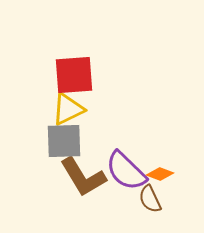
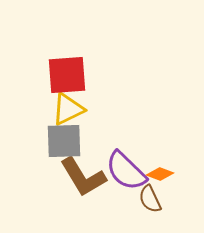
red square: moved 7 px left
